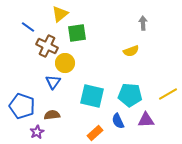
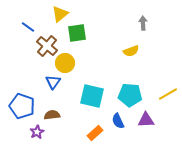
brown cross: rotated 15 degrees clockwise
